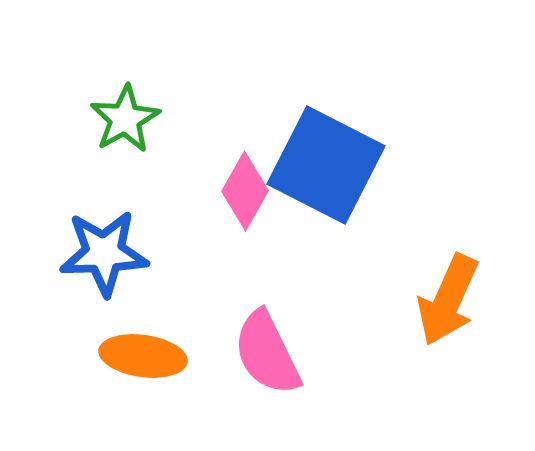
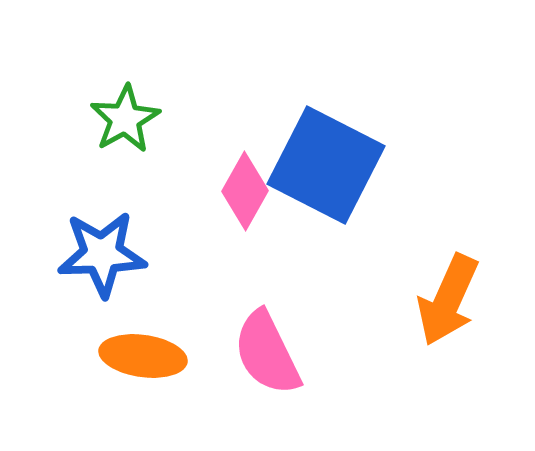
blue star: moved 2 px left, 1 px down
